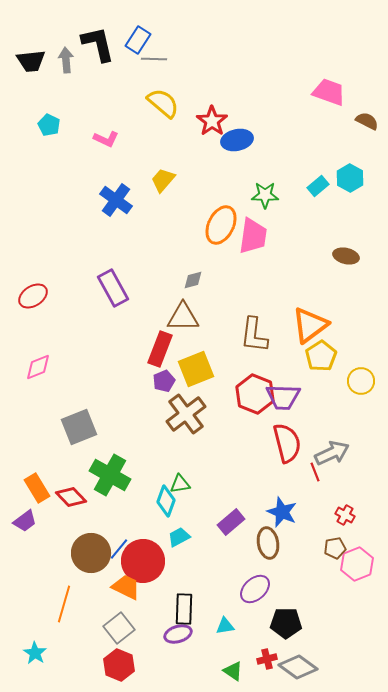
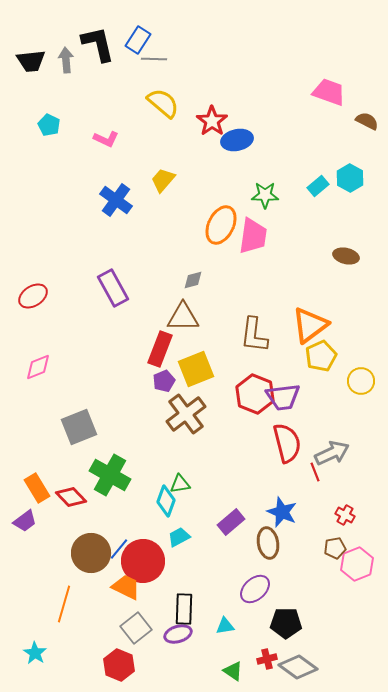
yellow pentagon at (321, 356): rotated 8 degrees clockwise
purple trapezoid at (283, 397): rotated 9 degrees counterclockwise
gray square at (119, 628): moved 17 px right
